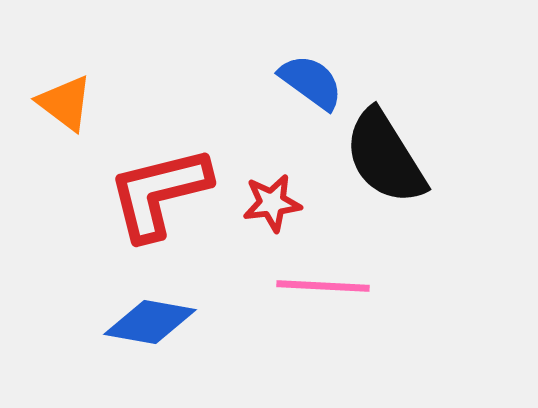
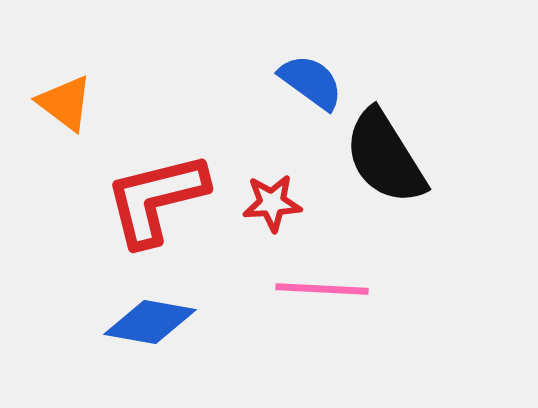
red L-shape: moved 3 px left, 6 px down
red star: rotated 4 degrees clockwise
pink line: moved 1 px left, 3 px down
